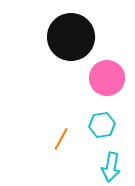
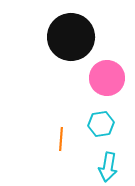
cyan hexagon: moved 1 px left, 1 px up
orange line: rotated 25 degrees counterclockwise
cyan arrow: moved 3 px left
